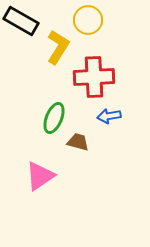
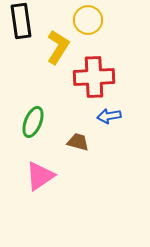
black rectangle: rotated 52 degrees clockwise
green ellipse: moved 21 px left, 4 px down
